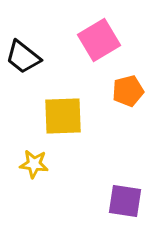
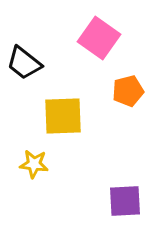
pink square: moved 2 px up; rotated 24 degrees counterclockwise
black trapezoid: moved 1 px right, 6 px down
purple square: rotated 12 degrees counterclockwise
